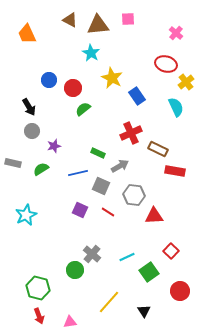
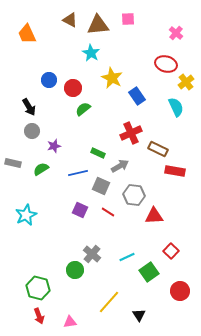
black triangle at (144, 311): moved 5 px left, 4 px down
